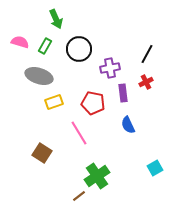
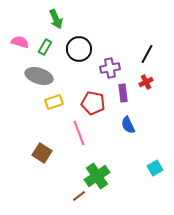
green rectangle: moved 1 px down
pink line: rotated 10 degrees clockwise
